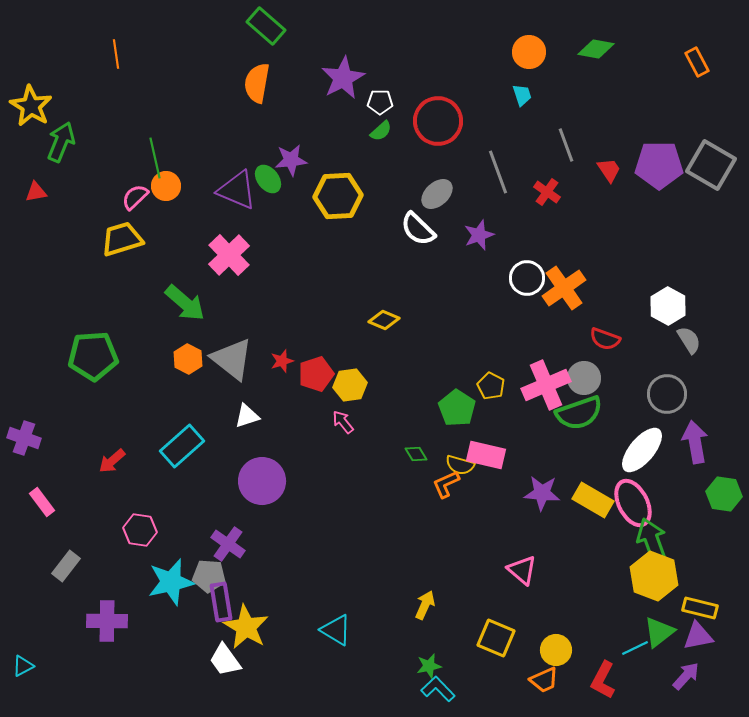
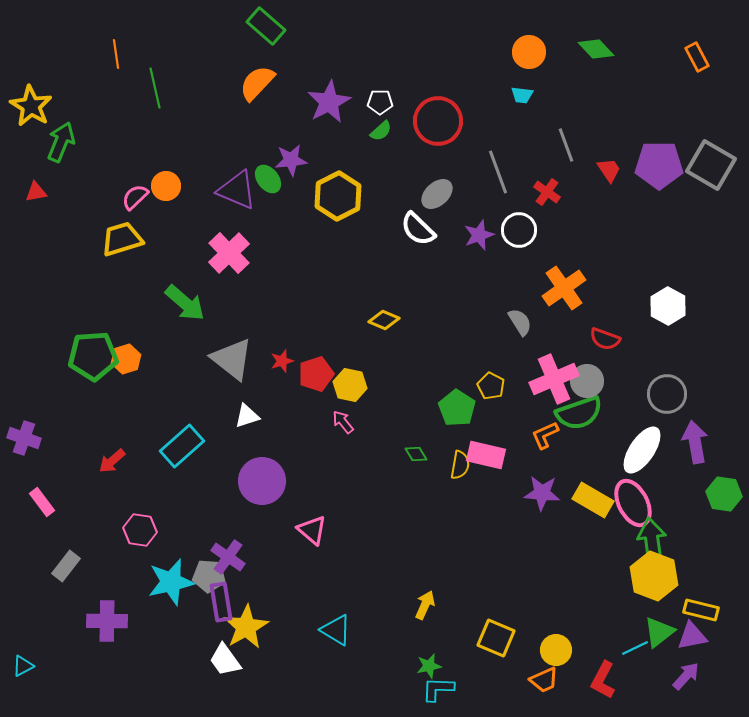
green diamond at (596, 49): rotated 36 degrees clockwise
orange rectangle at (697, 62): moved 5 px up
purple star at (343, 78): moved 14 px left, 24 px down
orange semicircle at (257, 83): rotated 33 degrees clockwise
cyan trapezoid at (522, 95): rotated 115 degrees clockwise
green line at (155, 158): moved 70 px up
yellow hexagon at (338, 196): rotated 24 degrees counterclockwise
pink cross at (229, 255): moved 2 px up
white circle at (527, 278): moved 8 px left, 48 px up
gray semicircle at (689, 340): moved 169 px left, 18 px up
orange hexagon at (188, 359): moved 62 px left; rotated 16 degrees clockwise
gray circle at (584, 378): moved 3 px right, 3 px down
yellow hexagon at (350, 385): rotated 20 degrees clockwise
pink cross at (546, 385): moved 8 px right, 6 px up
white ellipse at (642, 450): rotated 6 degrees counterclockwise
yellow semicircle at (460, 465): rotated 96 degrees counterclockwise
orange L-shape at (446, 484): moved 99 px right, 49 px up
green arrow at (652, 541): rotated 12 degrees clockwise
purple cross at (228, 544): moved 13 px down
pink triangle at (522, 570): moved 210 px left, 40 px up
yellow rectangle at (700, 608): moved 1 px right, 2 px down
yellow star at (246, 627): rotated 12 degrees clockwise
purple triangle at (698, 636): moved 6 px left
cyan L-shape at (438, 689): rotated 44 degrees counterclockwise
